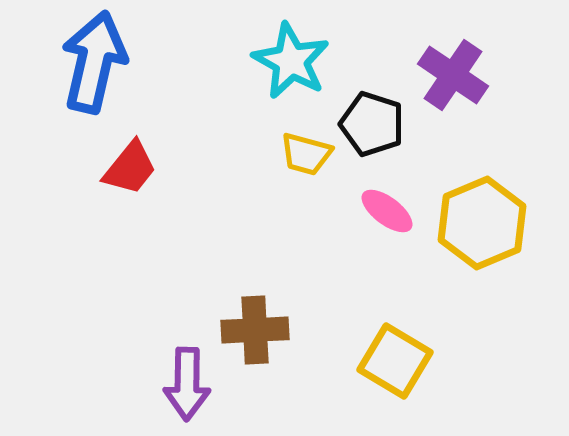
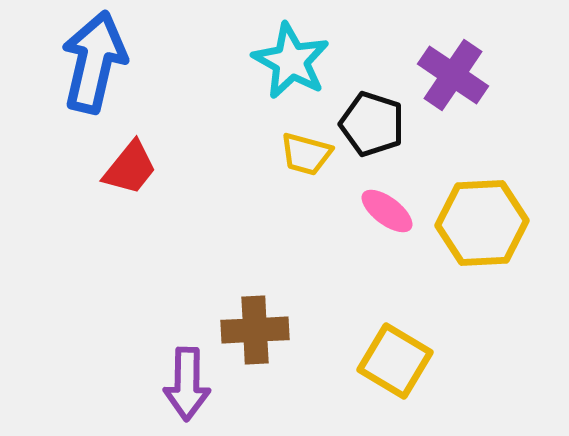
yellow hexagon: rotated 20 degrees clockwise
